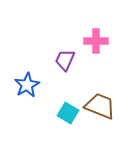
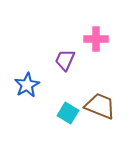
pink cross: moved 2 px up
